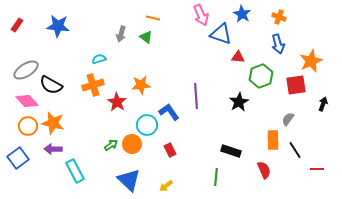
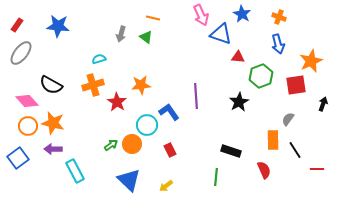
gray ellipse at (26, 70): moved 5 px left, 17 px up; rotated 20 degrees counterclockwise
